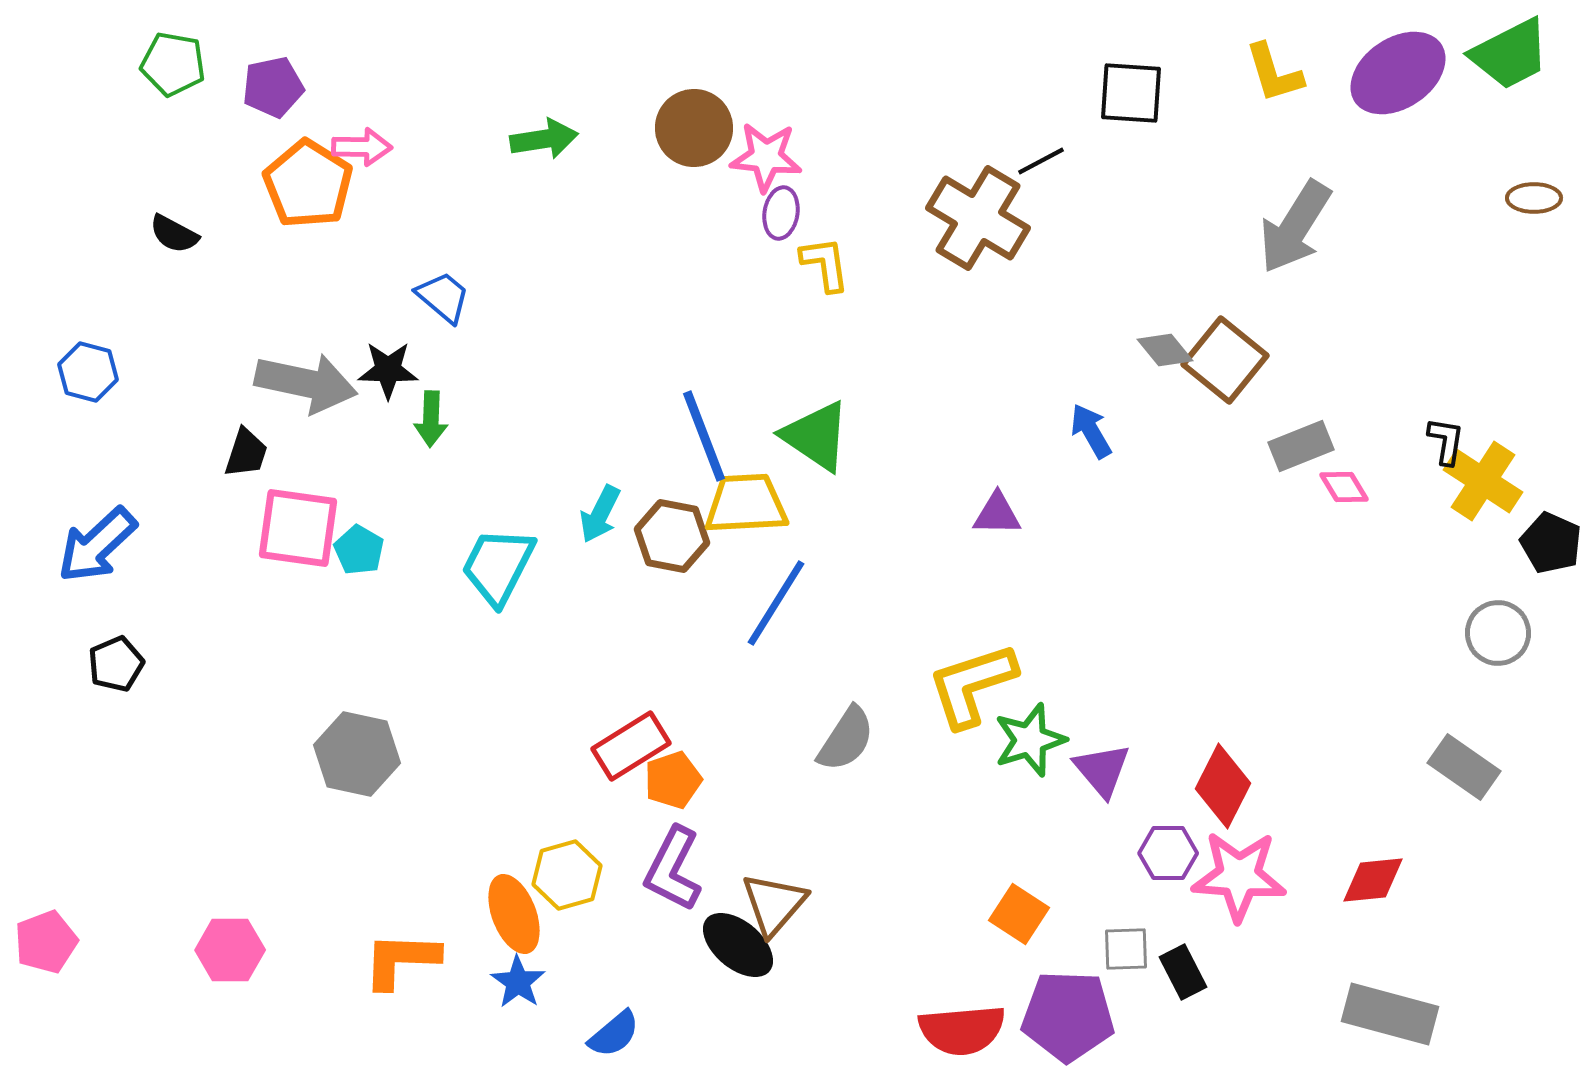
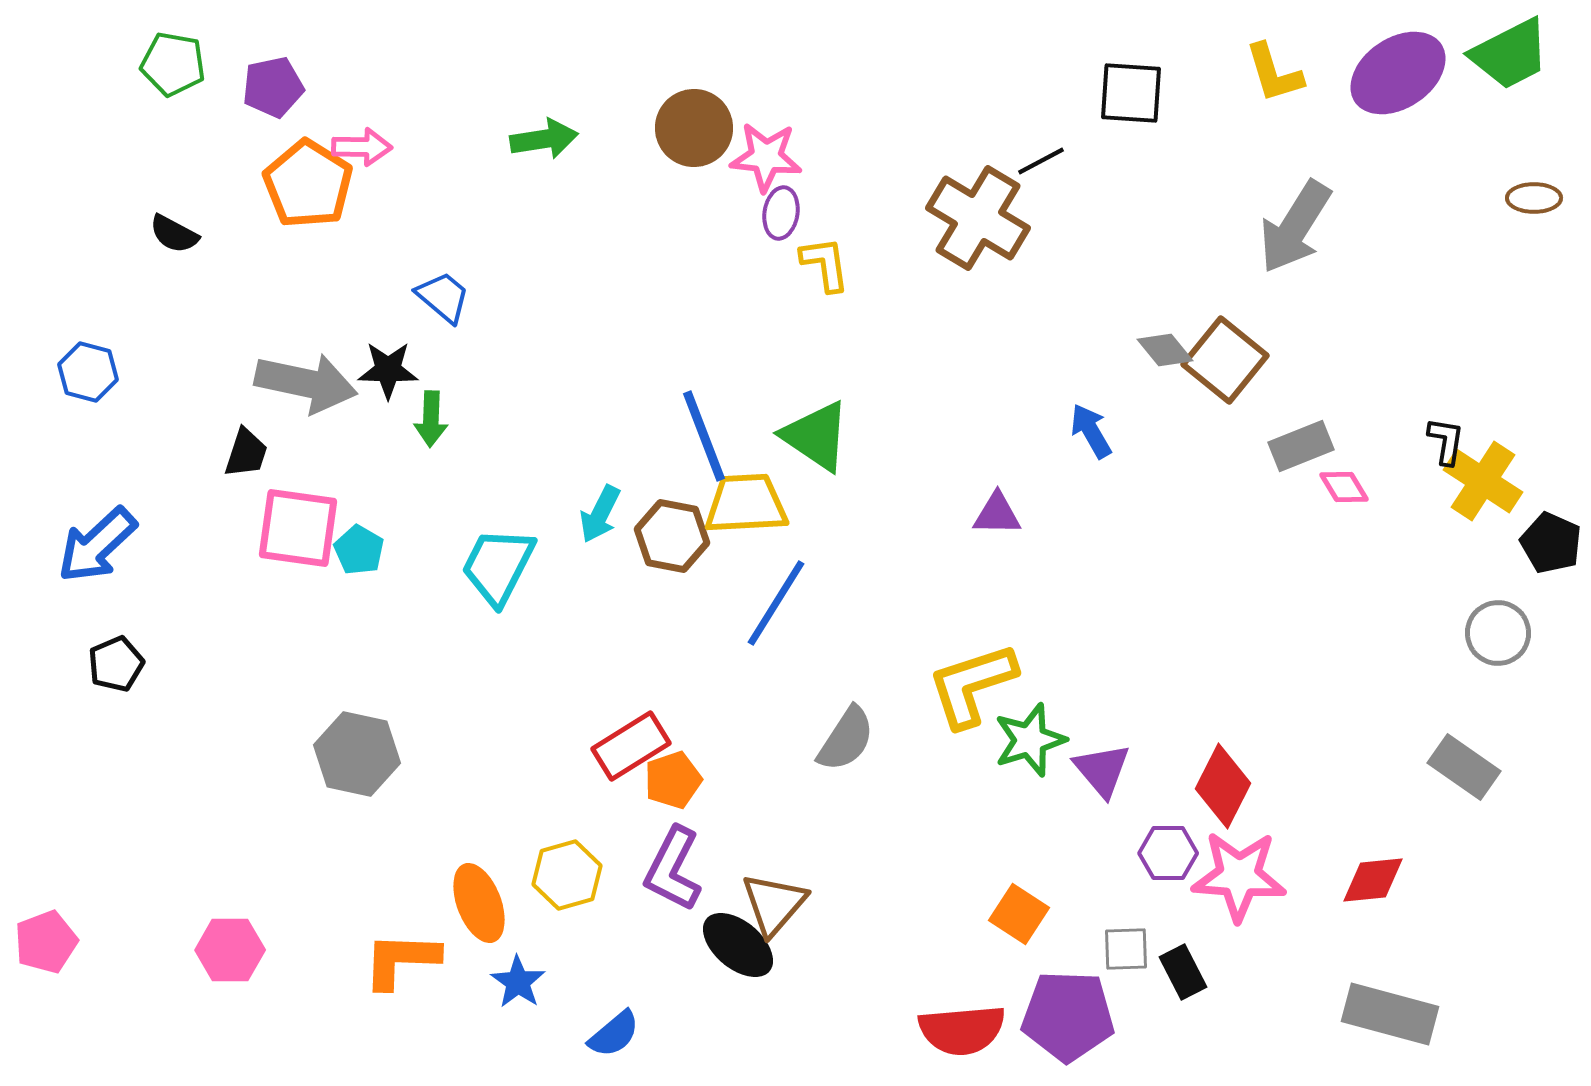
orange ellipse at (514, 914): moved 35 px left, 11 px up
